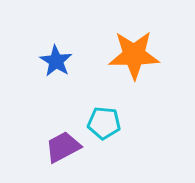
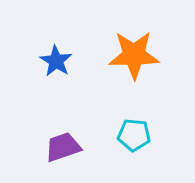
cyan pentagon: moved 30 px right, 12 px down
purple trapezoid: rotated 9 degrees clockwise
